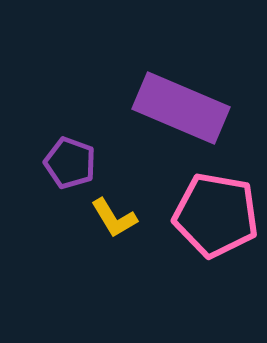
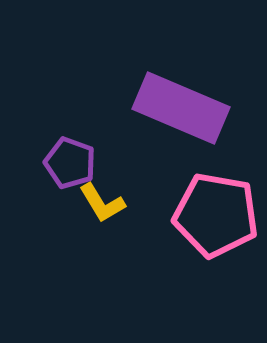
yellow L-shape: moved 12 px left, 15 px up
